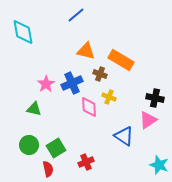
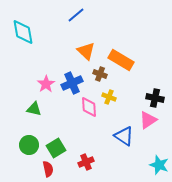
orange triangle: rotated 30 degrees clockwise
